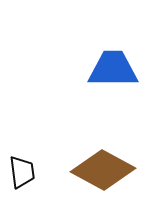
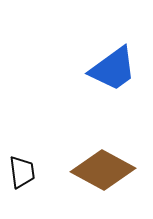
blue trapezoid: rotated 144 degrees clockwise
